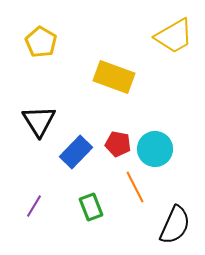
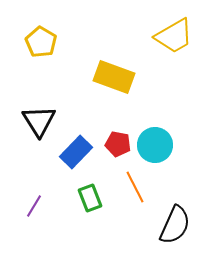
cyan circle: moved 4 px up
green rectangle: moved 1 px left, 9 px up
